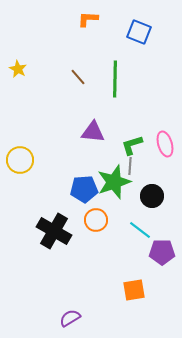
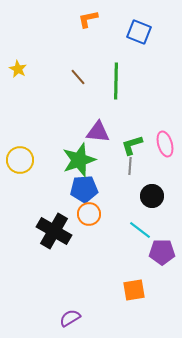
orange L-shape: rotated 15 degrees counterclockwise
green line: moved 1 px right, 2 px down
purple triangle: moved 5 px right
green star: moved 35 px left, 22 px up
orange circle: moved 7 px left, 6 px up
